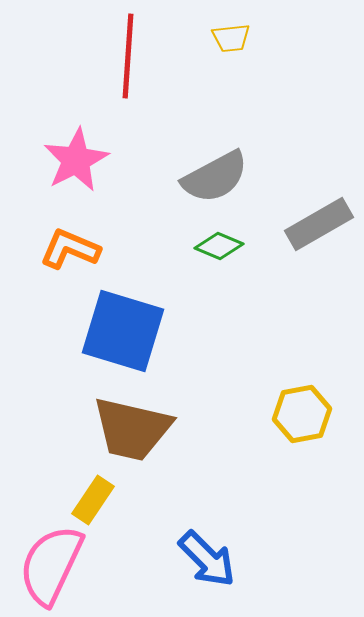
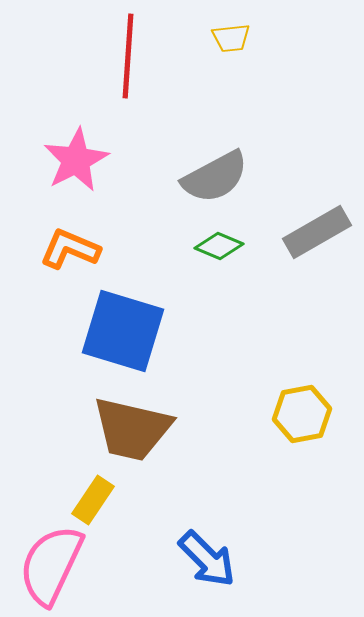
gray rectangle: moved 2 px left, 8 px down
